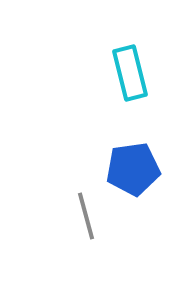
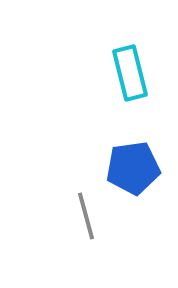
blue pentagon: moved 1 px up
